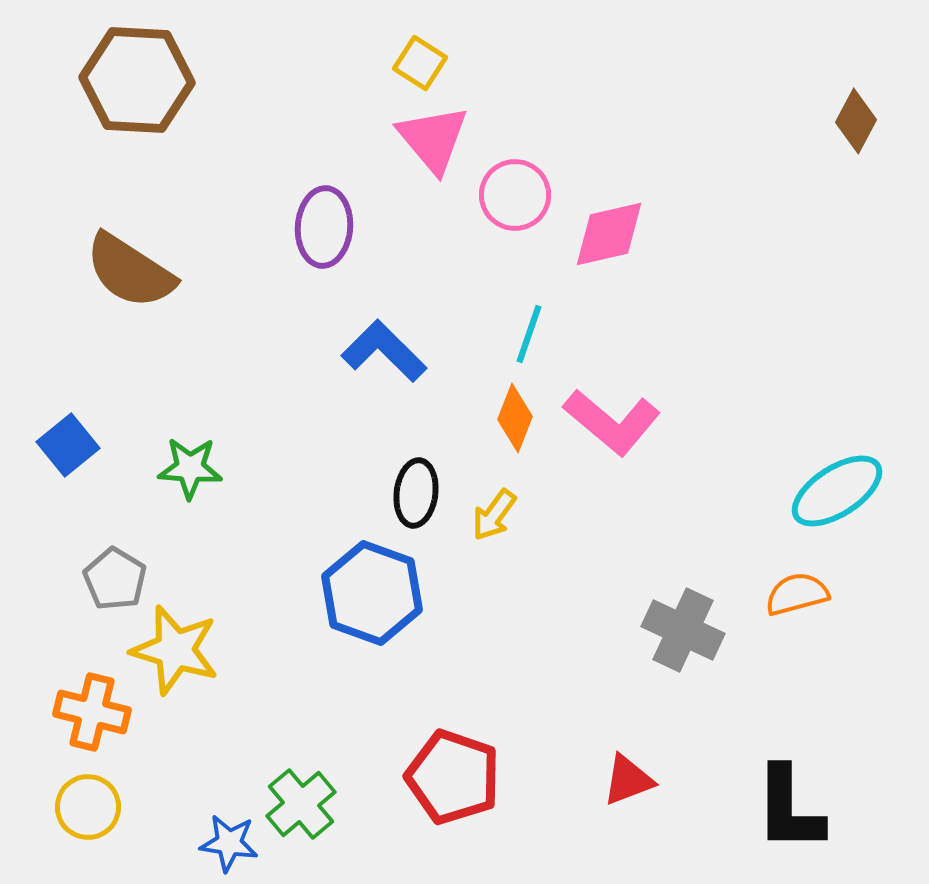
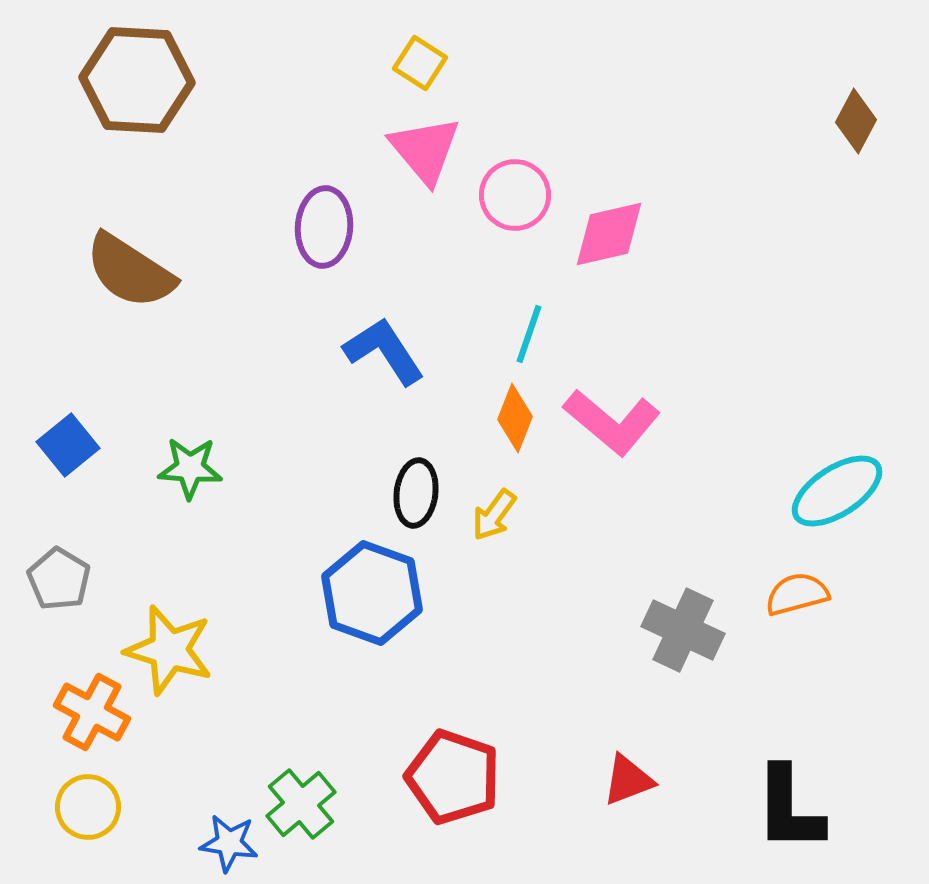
pink triangle: moved 8 px left, 11 px down
blue L-shape: rotated 12 degrees clockwise
gray pentagon: moved 56 px left
yellow star: moved 6 px left
orange cross: rotated 14 degrees clockwise
